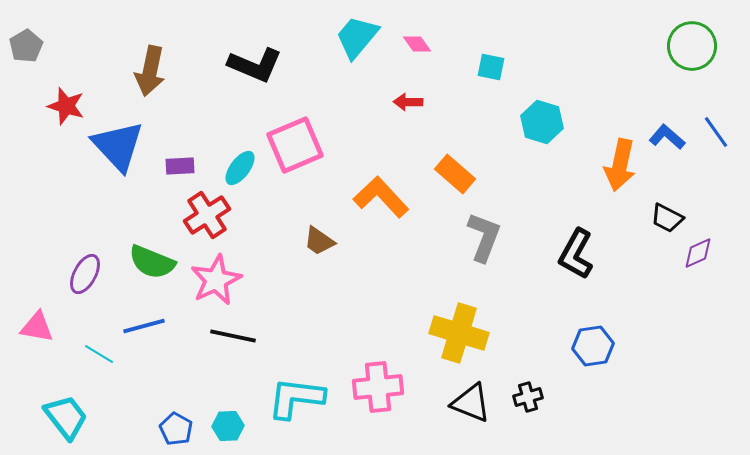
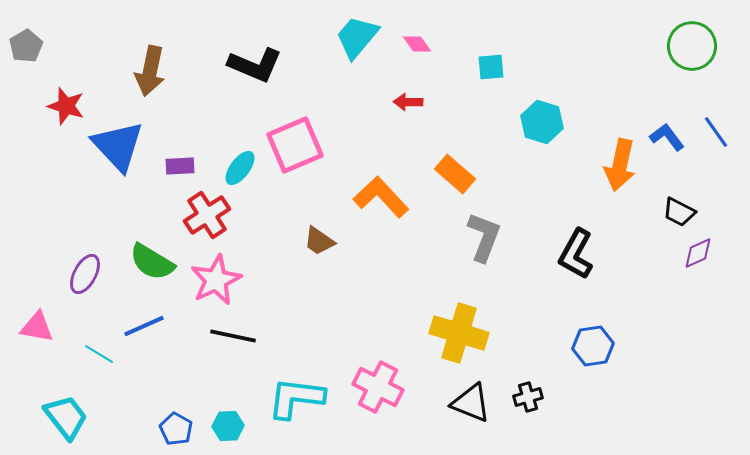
cyan square at (491, 67): rotated 16 degrees counterclockwise
blue L-shape at (667, 137): rotated 12 degrees clockwise
black trapezoid at (667, 218): moved 12 px right, 6 px up
green semicircle at (152, 262): rotated 9 degrees clockwise
blue line at (144, 326): rotated 9 degrees counterclockwise
pink cross at (378, 387): rotated 33 degrees clockwise
